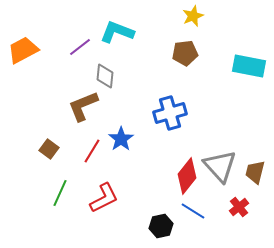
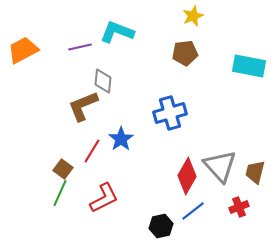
purple line: rotated 25 degrees clockwise
gray diamond: moved 2 px left, 5 px down
brown square: moved 14 px right, 20 px down
red diamond: rotated 9 degrees counterclockwise
red cross: rotated 18 degrees clockwise
blue line: rotated 70 degrees counterclockwise
